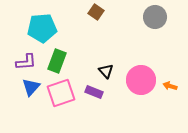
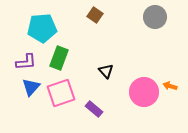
brown square: moved 1 px left, 3 px down
green rectangle: moved 2 px right, 3 px up
pink circle: moved 3 px right, 12 px down
purple rectangle: moved 17 px down; rotated 18 degrees clockwise
